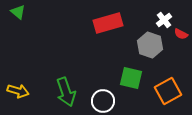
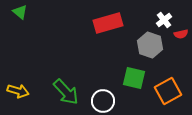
green triangle: moved 2 px right
red semicircle: rotated 40 degrees counterclockwise
green square: moved 3 px right
green arrow: rotated 24 degrees counterclockwise
